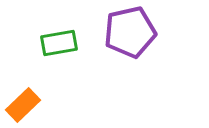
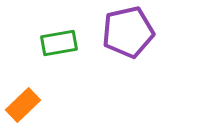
purple pentagon: moved 2 px left
